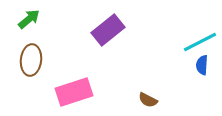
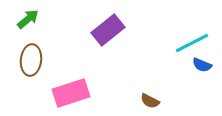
green arrow: moved 1 px left
cyan line: moved 8 px left, 1 px down
blue semicircle: rotated 72 degrees counterclockwise
pink rectangle: moved 3 px left, 1 px down
brown semicircle: moved 2 px right, 1 px down
